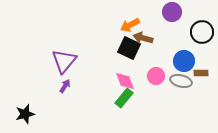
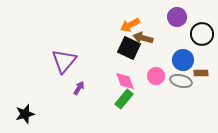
purple circle: moved 5 px right, 5 px down
black circle: moved 2 px down
blue circle: moved 1 px left, 1 px up
purple arrow: moved 14 px right, 2 px down
green rectangle: moved 1 px down
